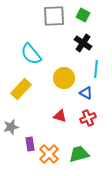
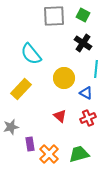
red triangle: rotated 24 degrees clockwise
